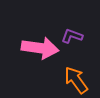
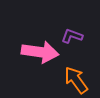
pink arrow: moved 4 px down
